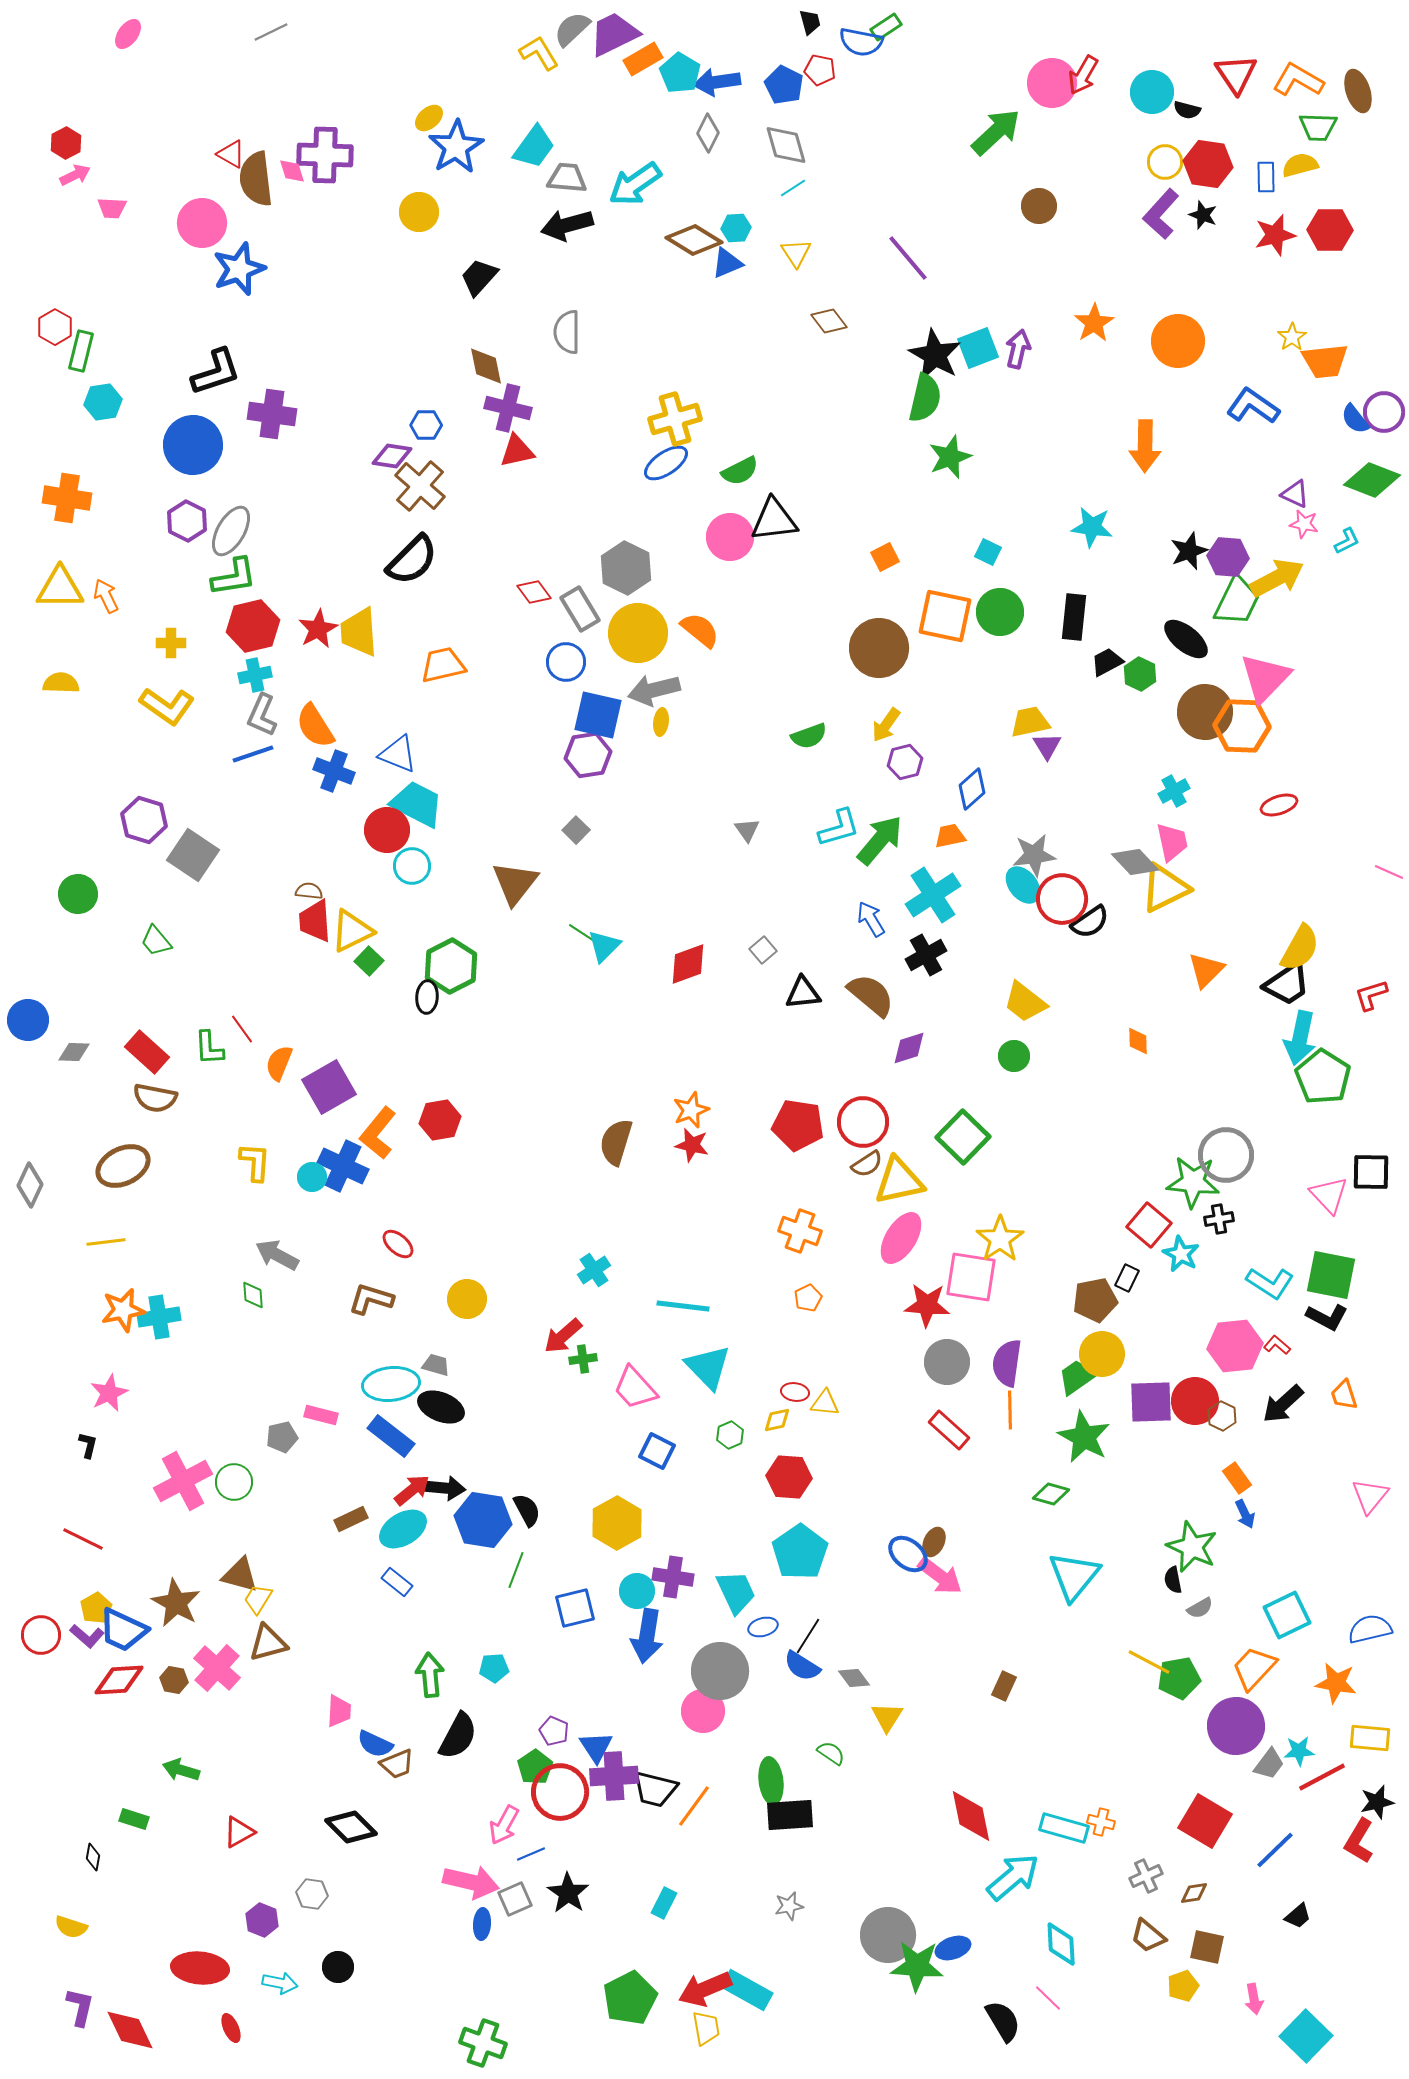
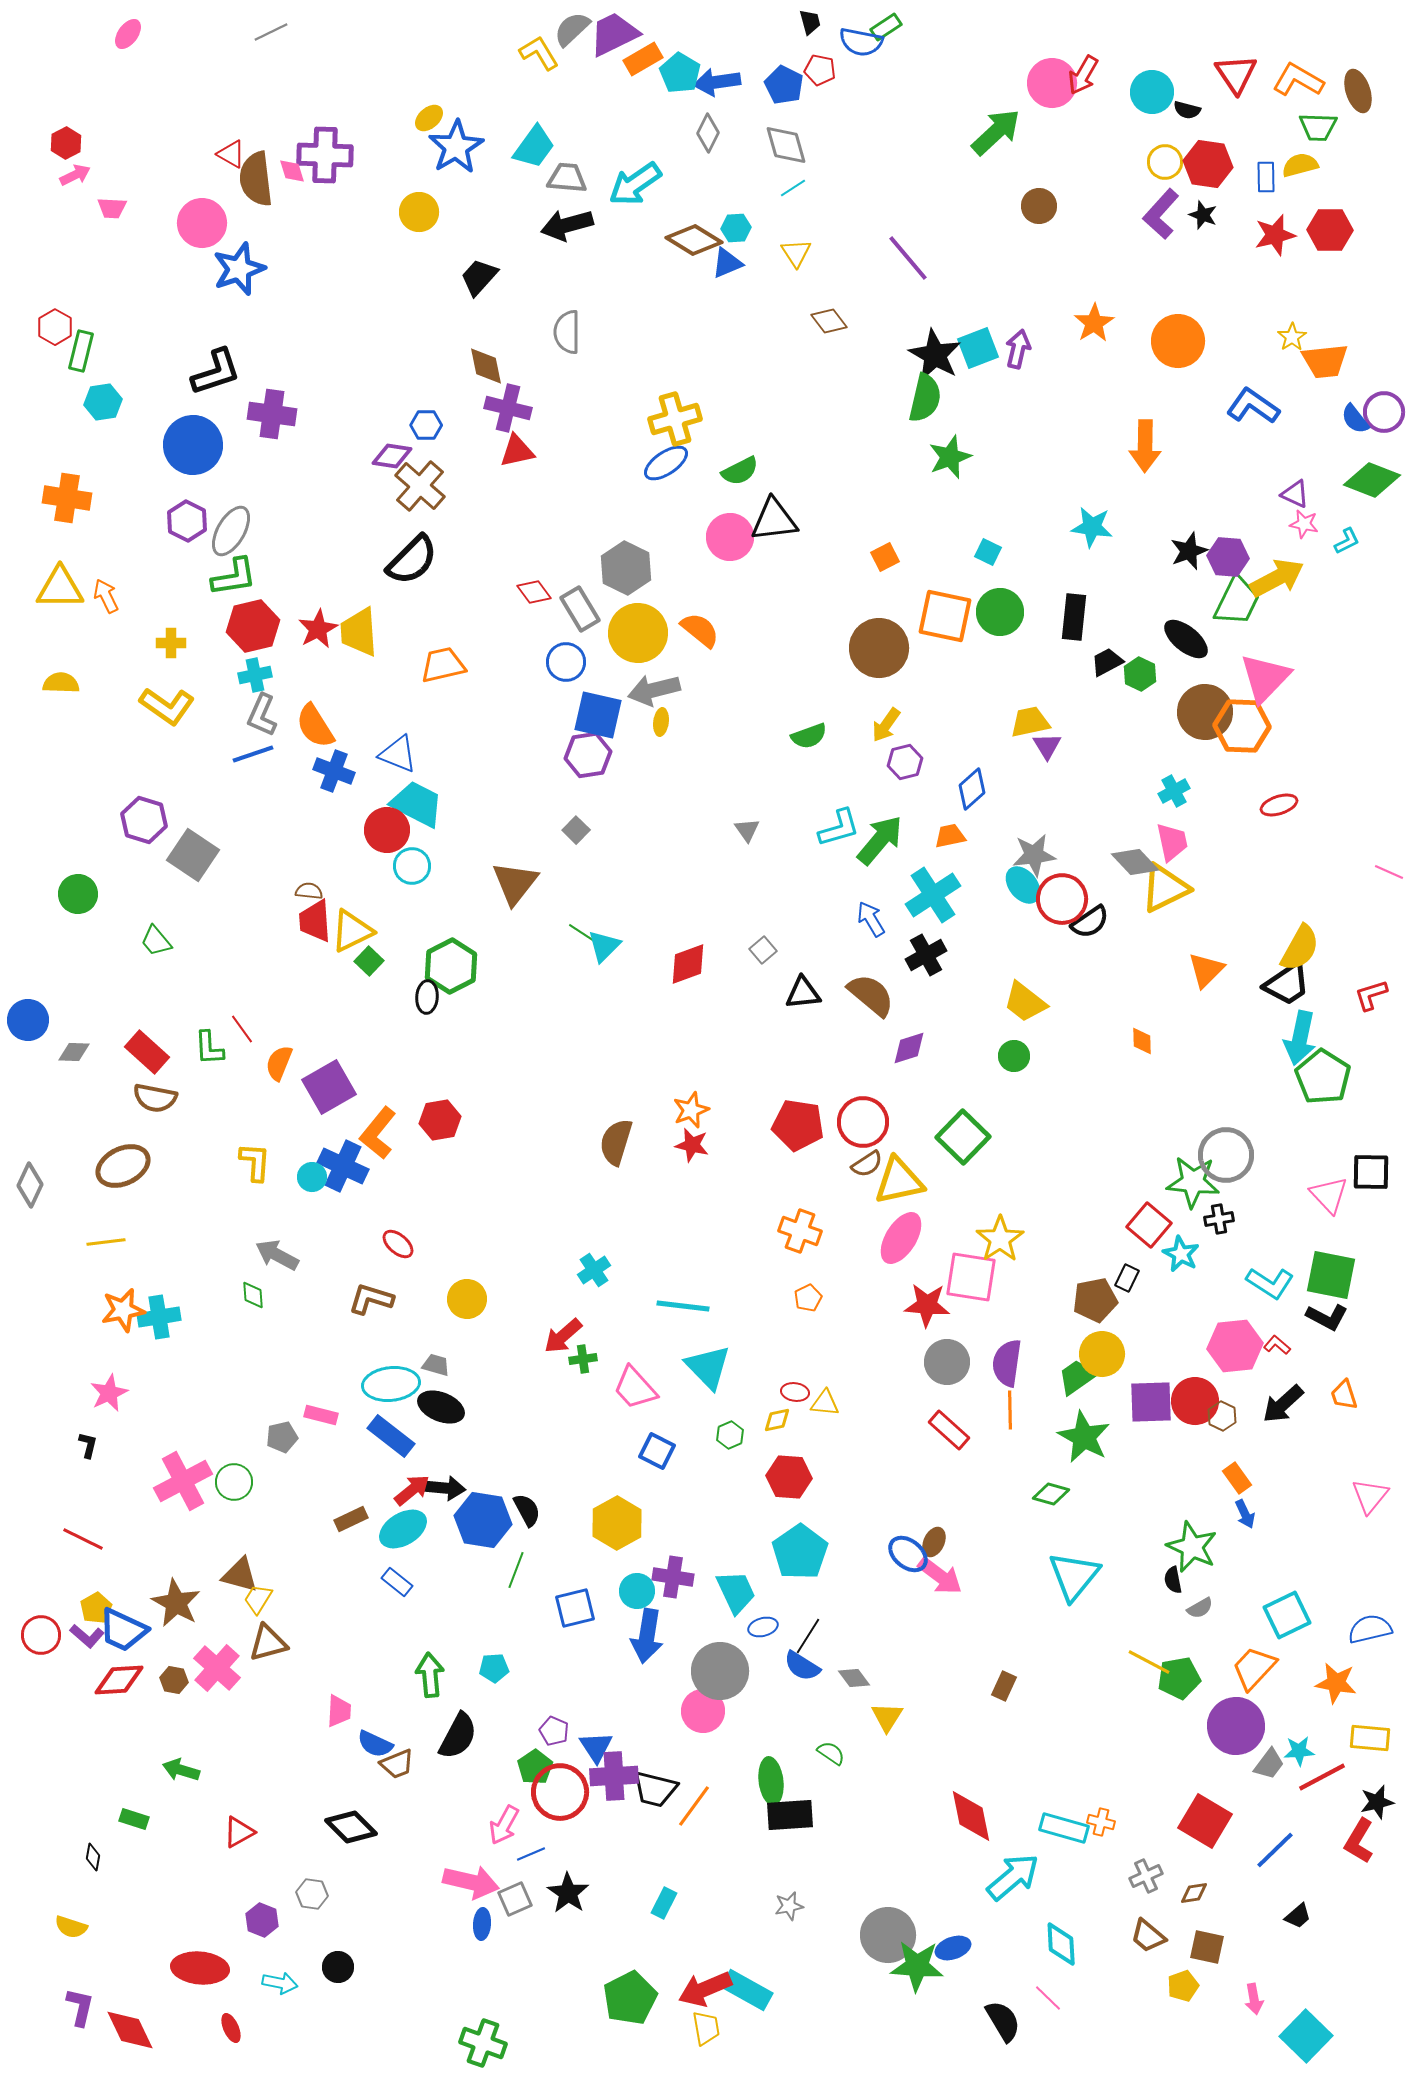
orange diamond at (1138, 1041): moved 4 px right
